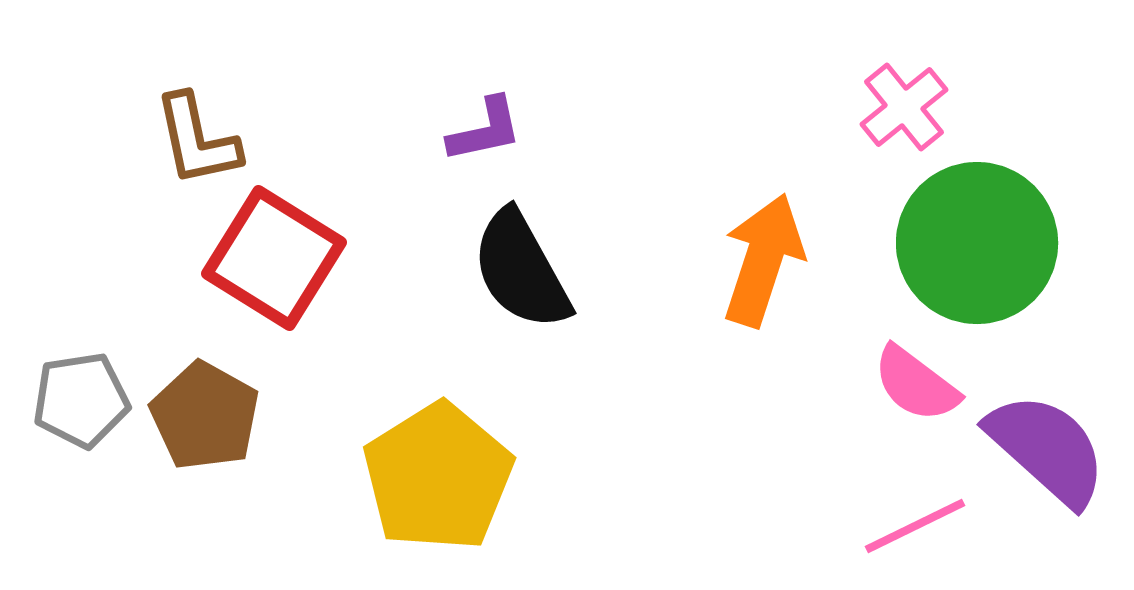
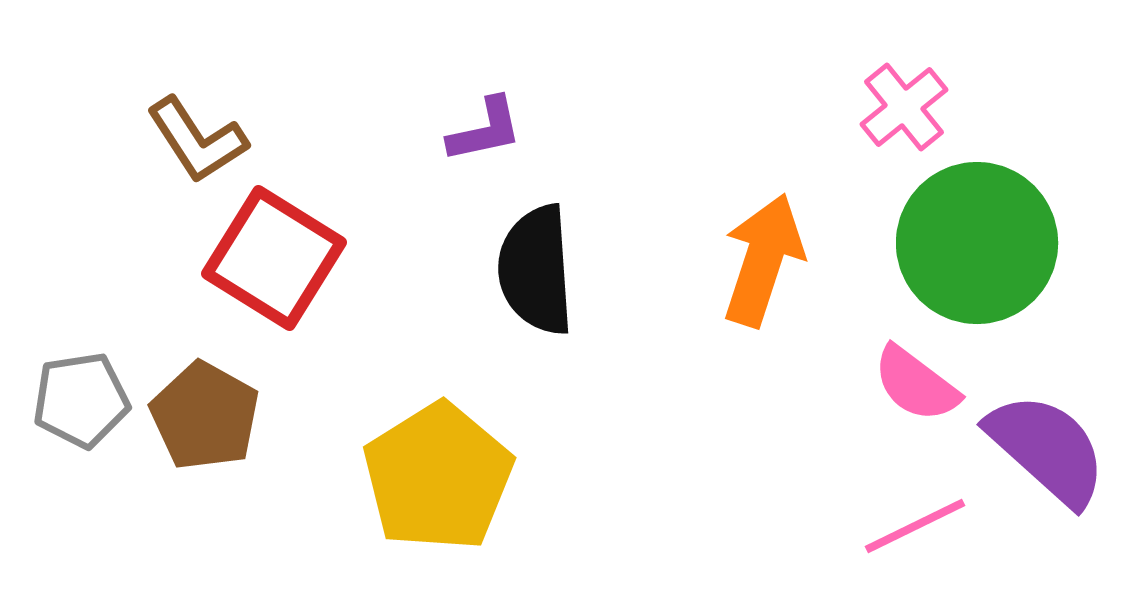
brown L-shape: rotated 21 degrees counterclockwise
black semicircle: moved 15 px right; rotated 25 degrees clockwise
